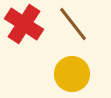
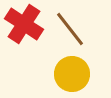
brown line: moved 3 px left, 5 px down
